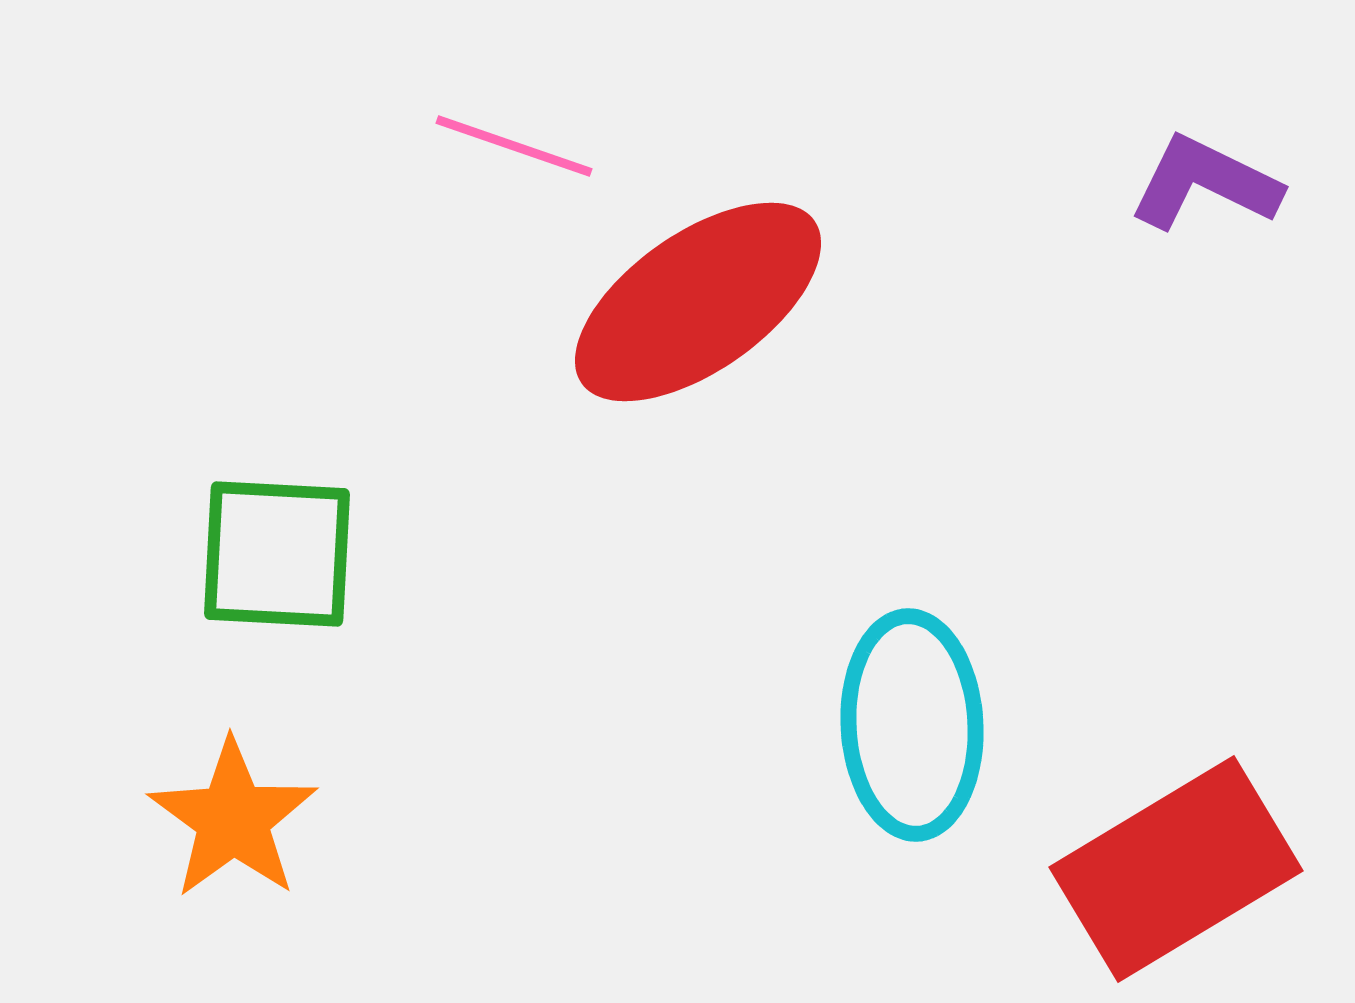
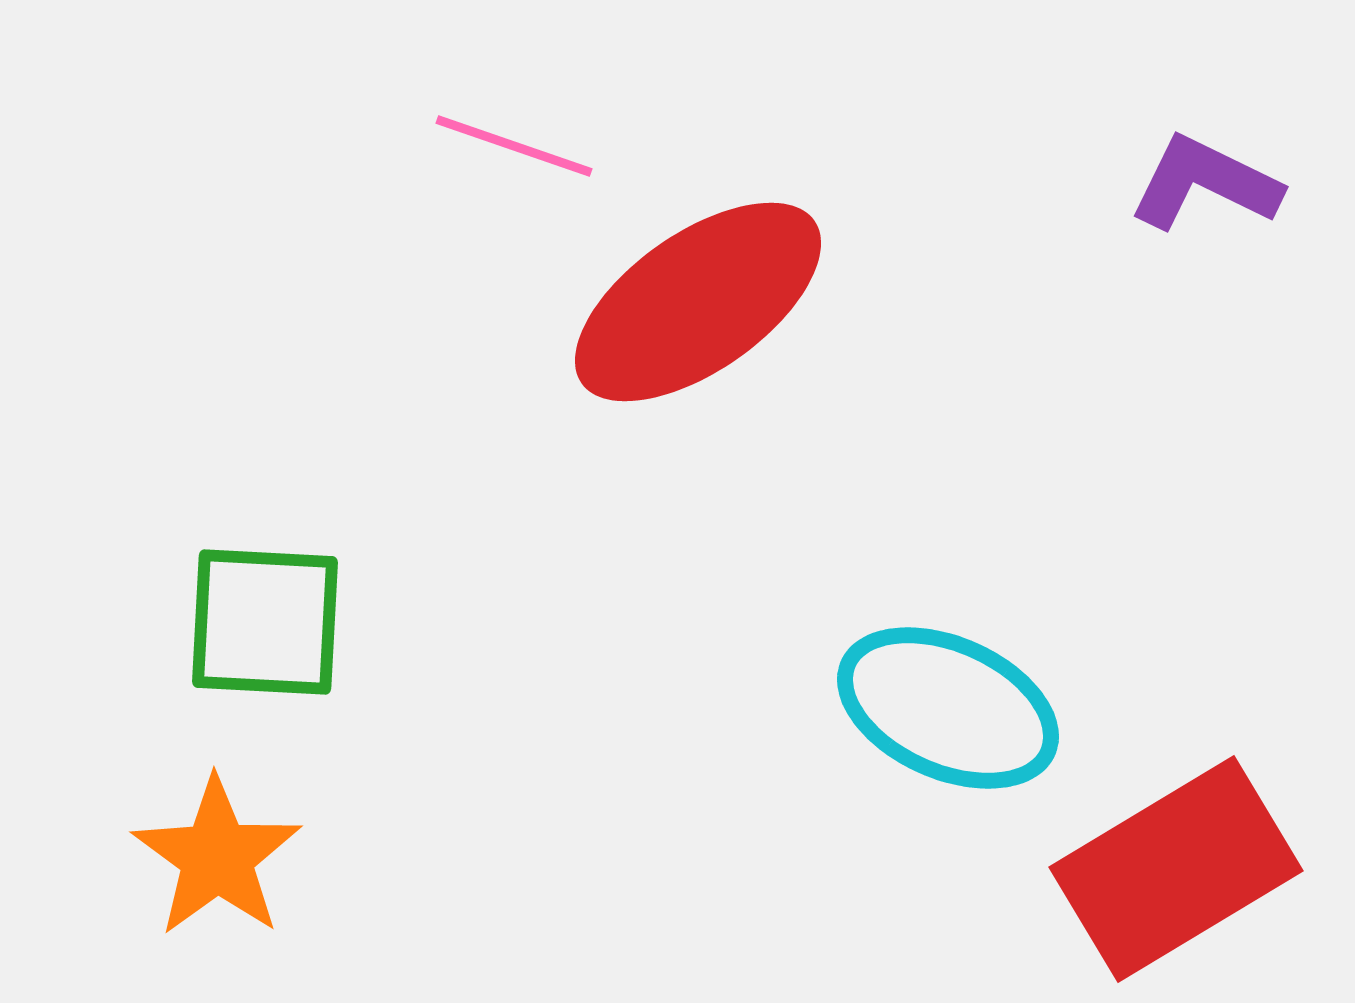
green square: moved 12 px left, 68 px down
cyan ellipse: moved 36 px right, 17 px up; rotated 63 degrees counterclockwise
orange star: moved 16 px left, 38 px down
